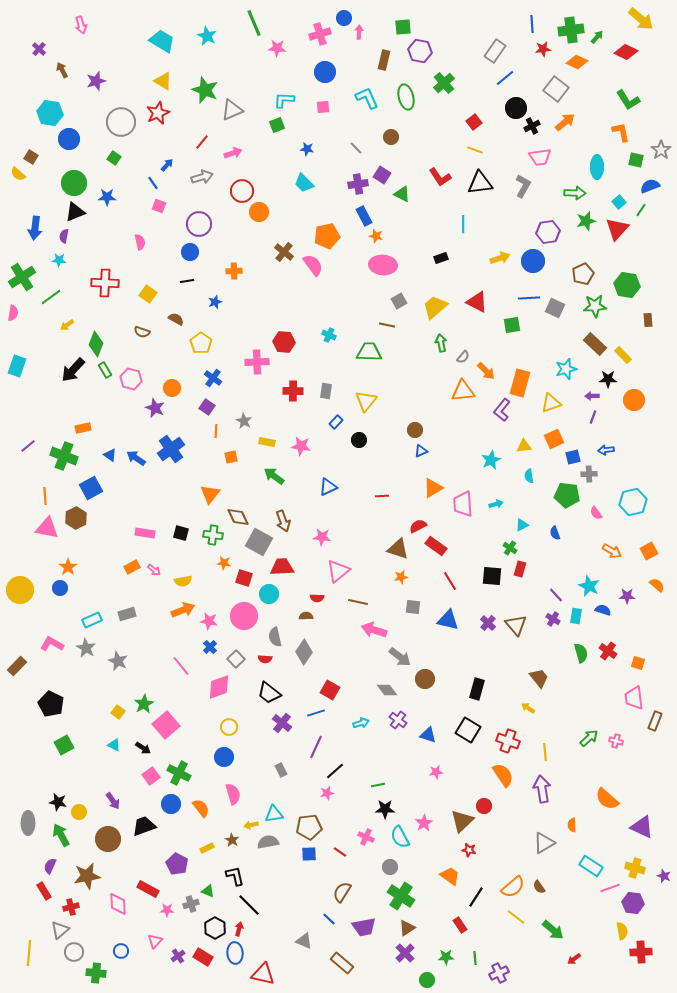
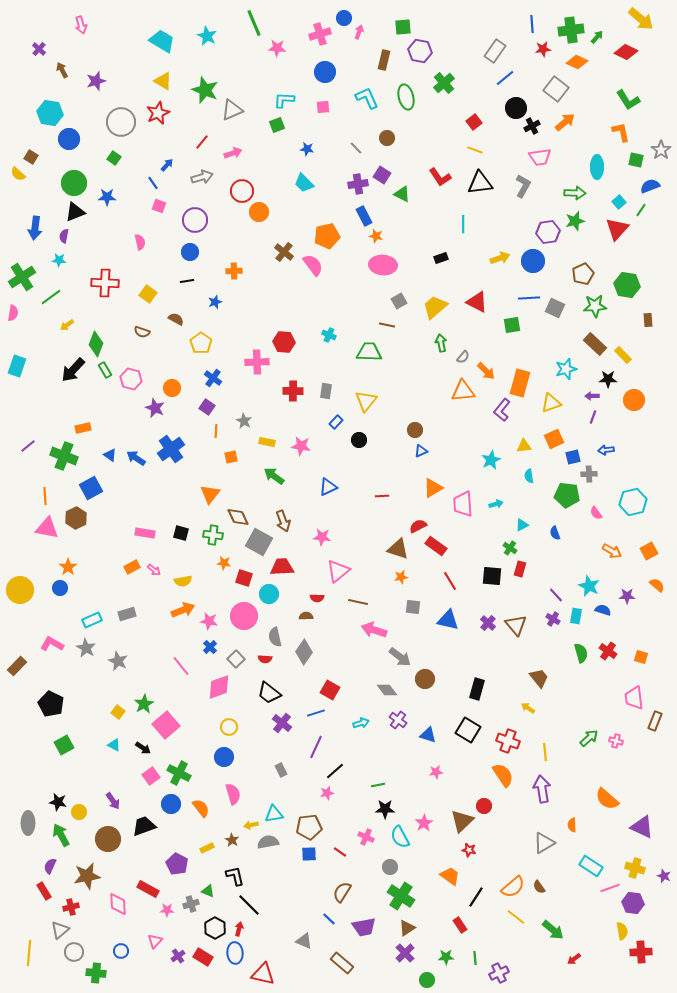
pink arrow at (359, 32): rotated 16 degrees clockwise
brown circle at (391, 137): moved 4 px left, 1 px down
green star at (586, 221): moved 11 px left
purple circle at (199, 224): moved 4 px left, 4 px up
orange square at (638, 663): moved 3 px right, 6 px up
